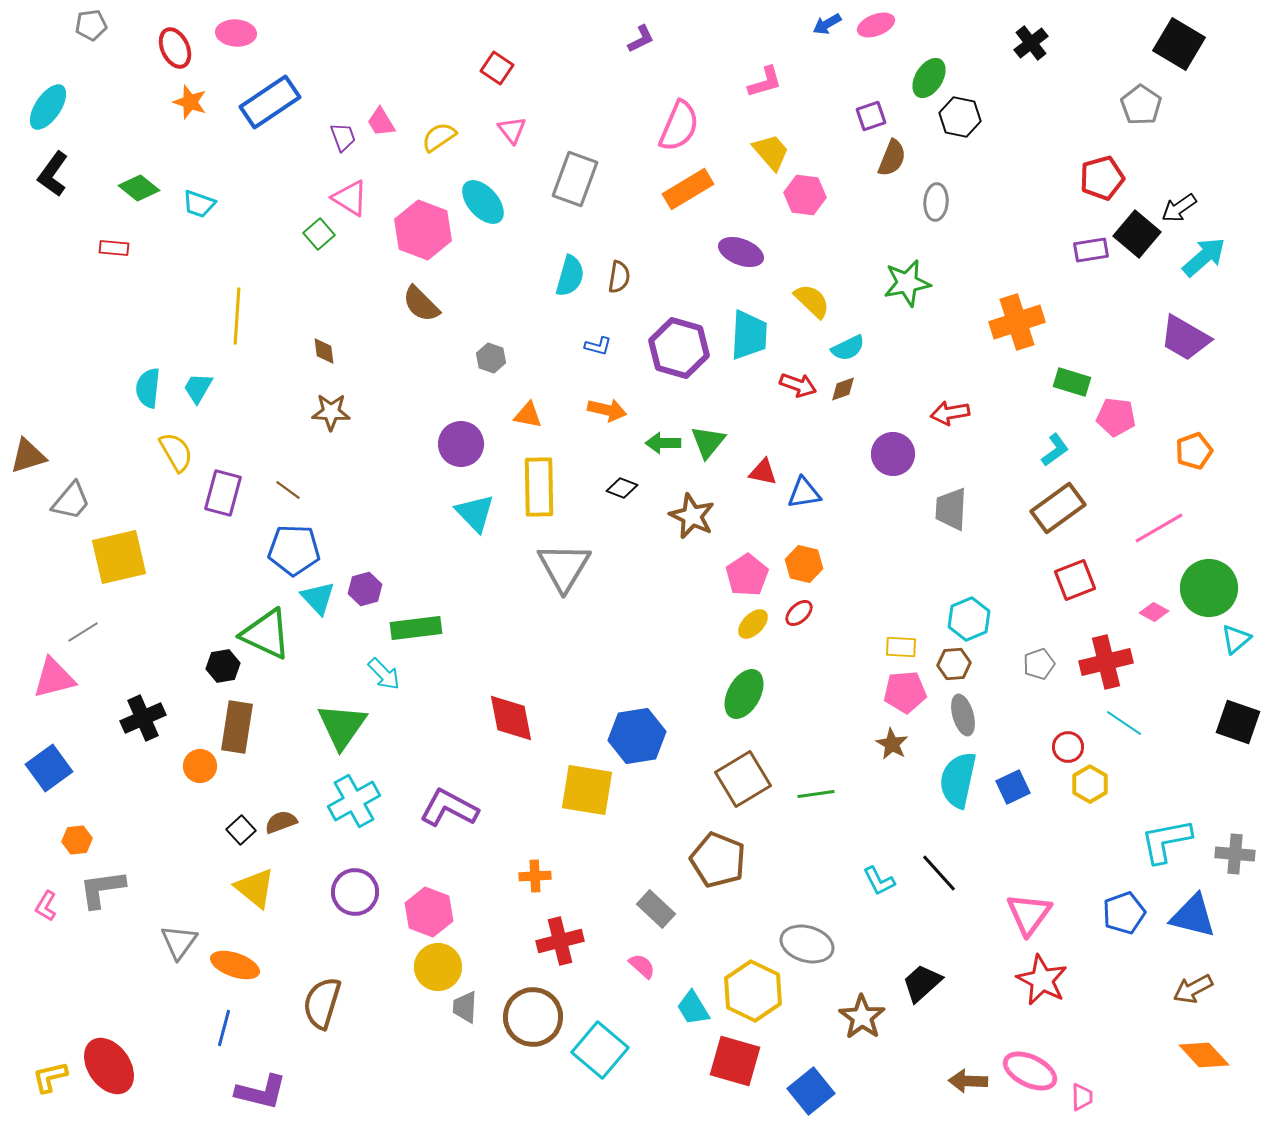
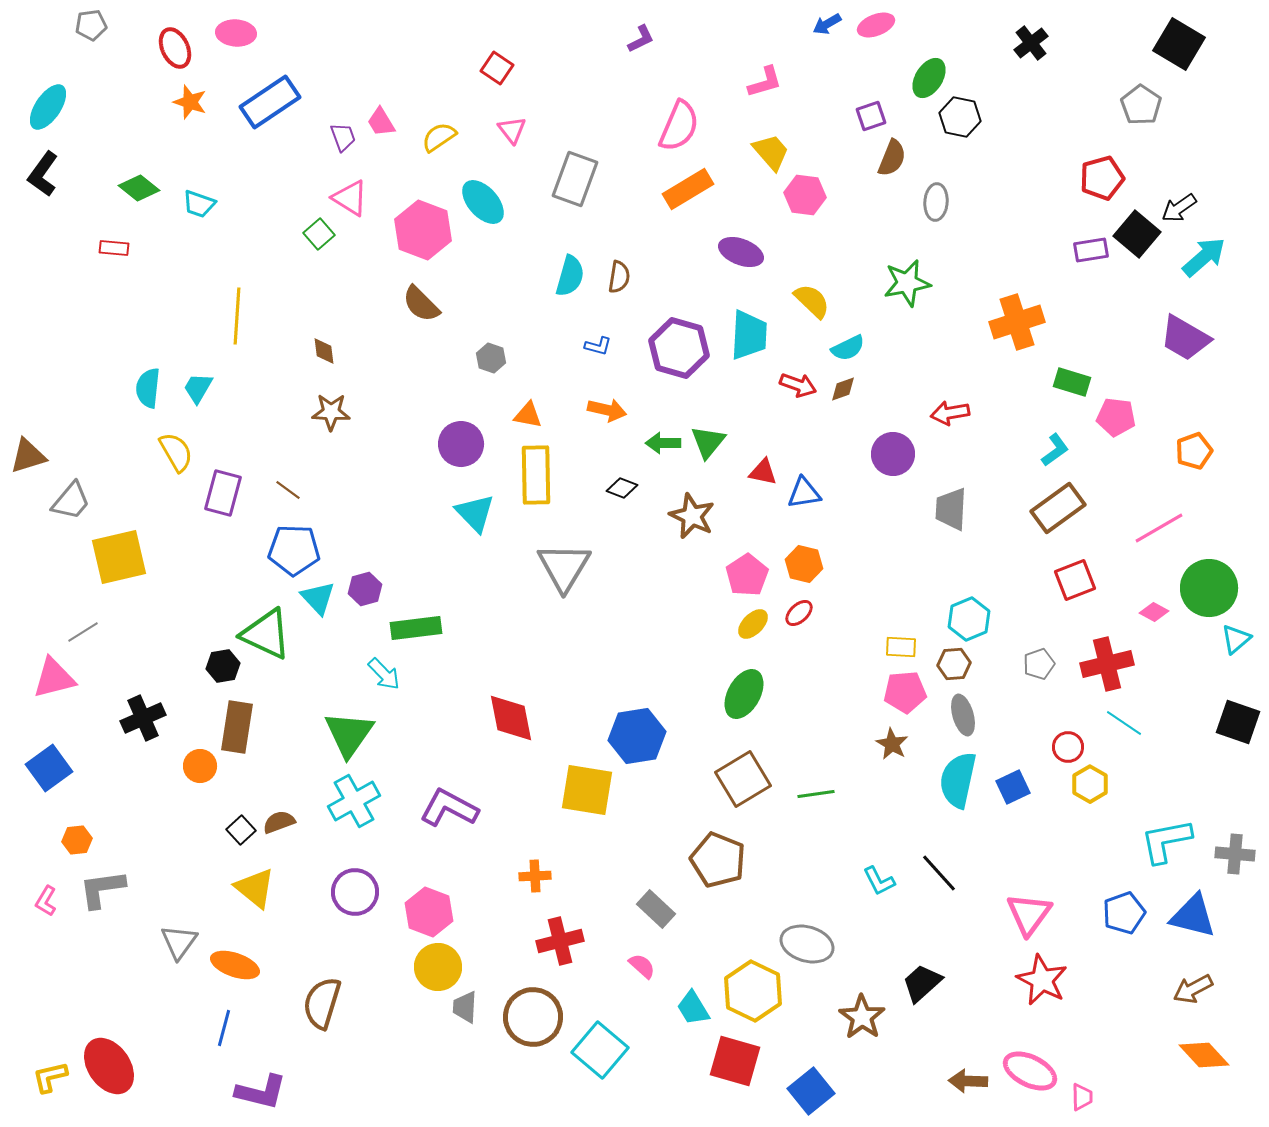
black L-shape at (53, 174): moved 10 px left
yellow rectangle at (539, 487): moved 3 px left, 12 px up
red cross at (1106, 662): moved 1 px right, 2 px down
green triangle at (342, 726): moved 7 px right, 8 px down
brown semicircle at (281, 822): moved 2 px left
pink L-shape at (46, 906): moved 5 px up
